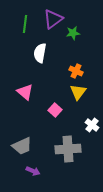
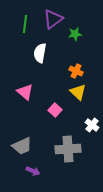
green star: moved 2 px right, 1 px down
yellow triangle: rotated 24 degrees counterclockwise
